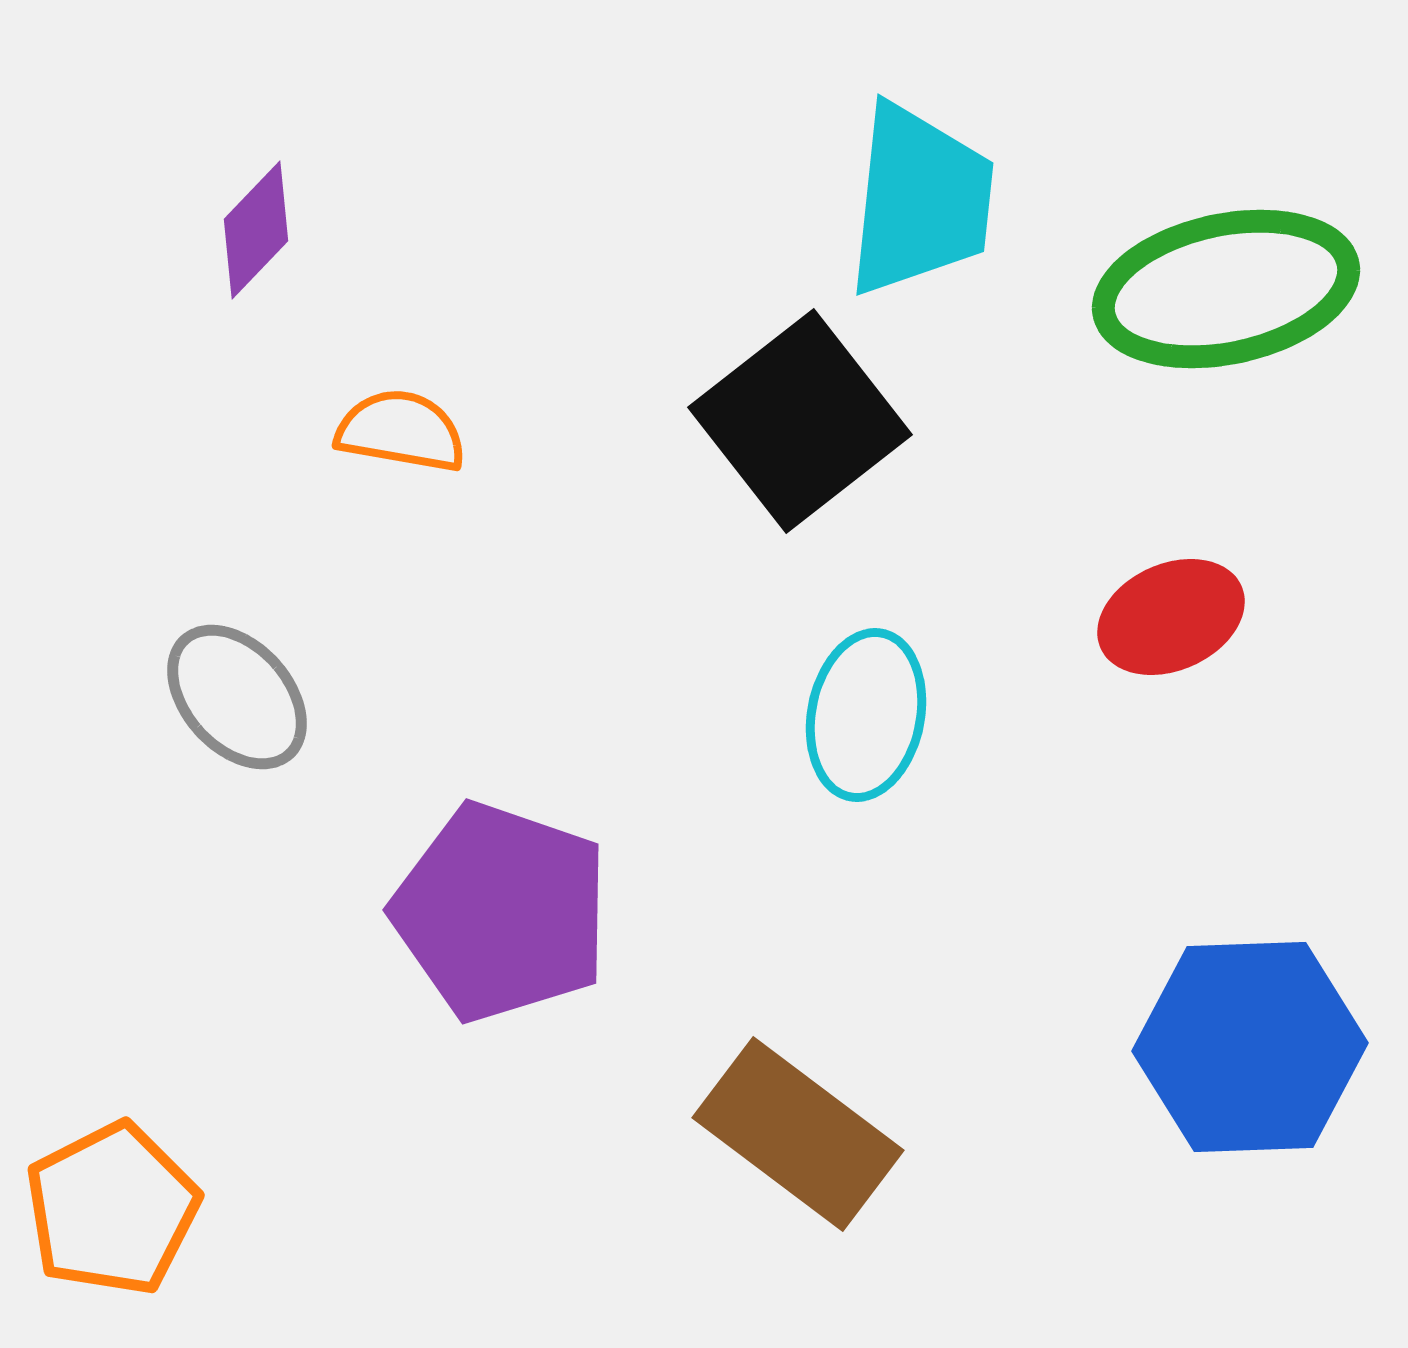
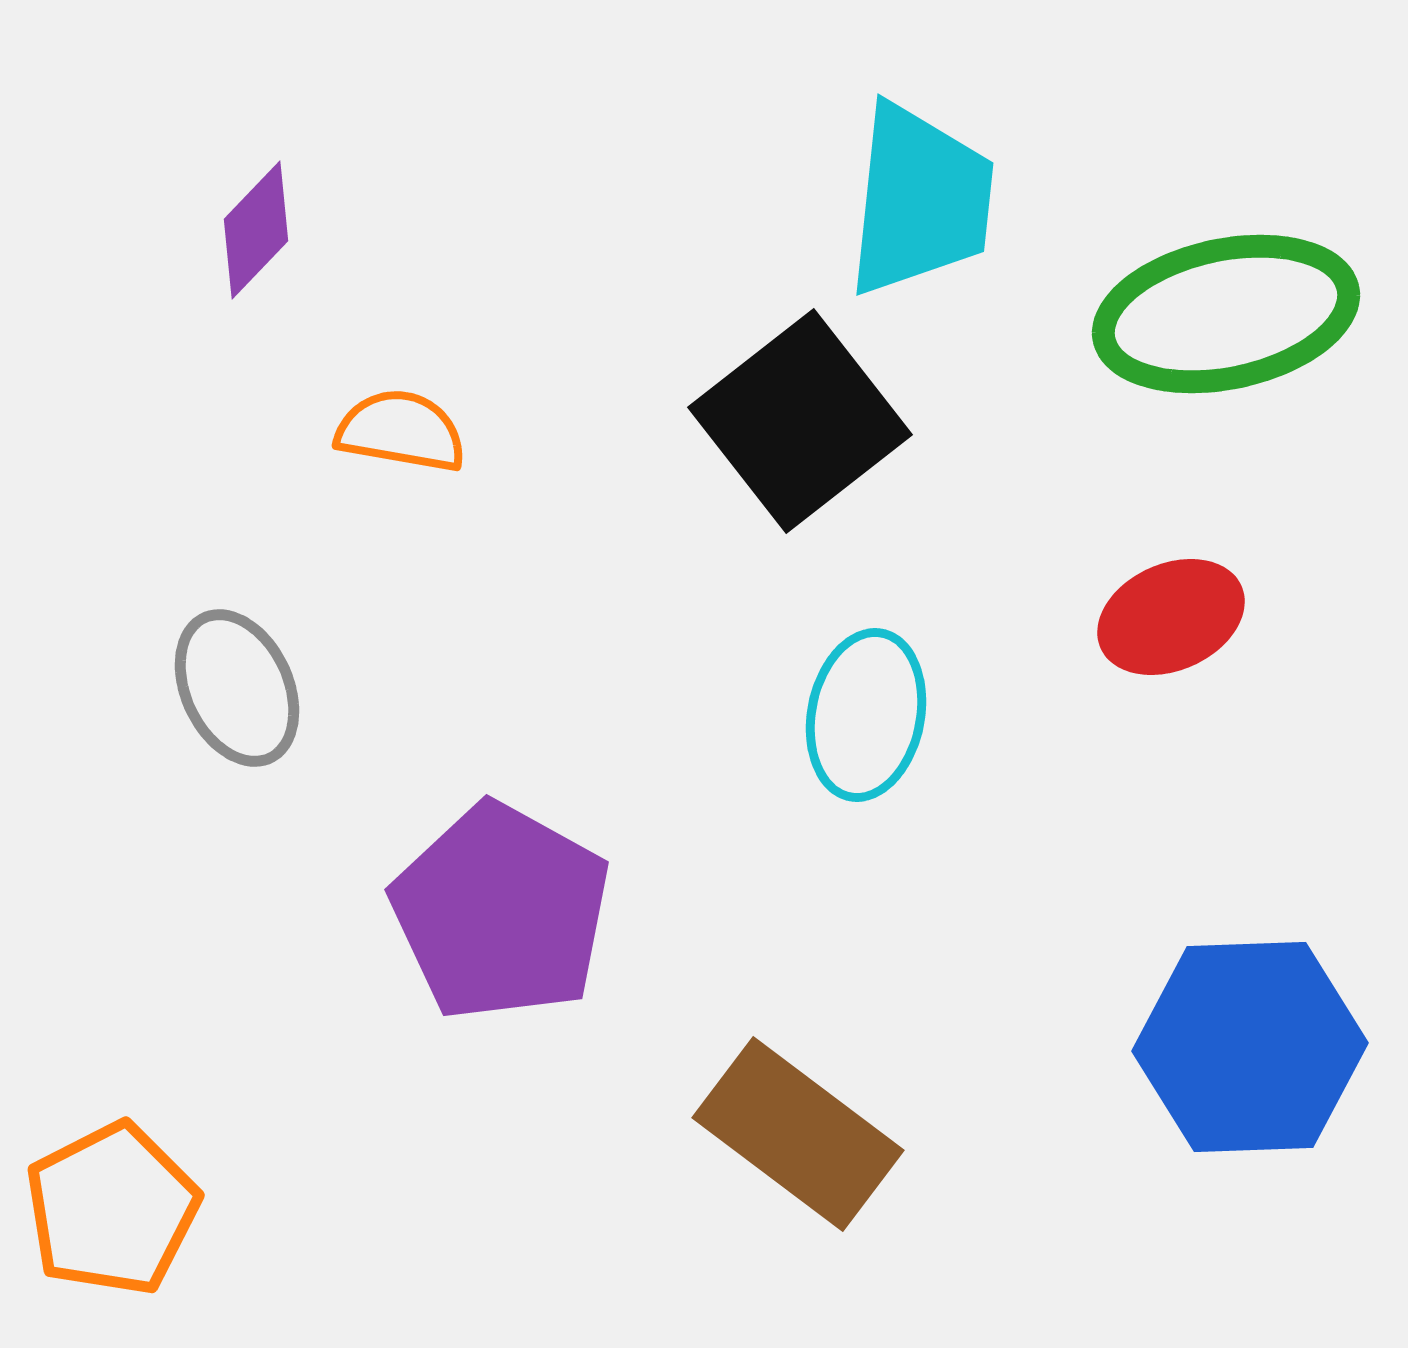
green ellipse: moved 25 px down
gray ellipse: moved 9 px up; rotated 17 degrees clockwise
purple pentagon: rotated 10 degrees clockwise
